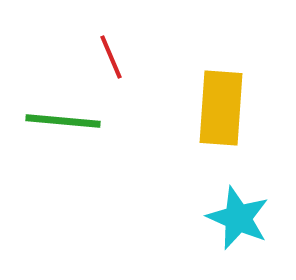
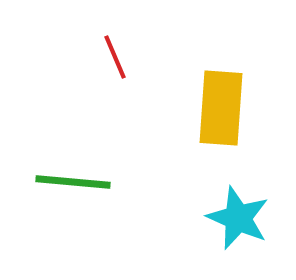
red line: moved 4 px right
green line: moved 10 px right, 61 px down
